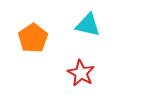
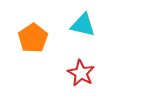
cyan triangle: moved 5 px left
